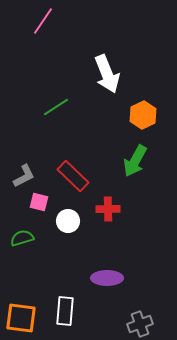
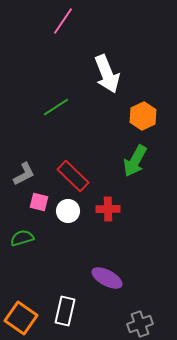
pink line: moved 20 px right
orange hexagon: moved 1 px down
gray L-shape: moved 2 px up
white circle: moved 10 px up
purple ellipse: rotated 28 degrees clockwise
white rectangle: rotated 8 degrees clockwise
orange square: rotated 28 degrees clockwise
